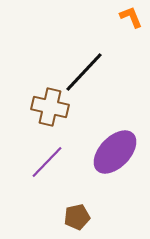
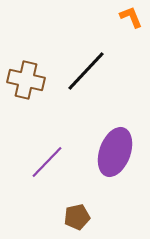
black line: moved 2 px right, 1 px up
brown cross: moved 24 px left, 27 px up
purple ellipse: rotated 24 degrees counterclockwise
